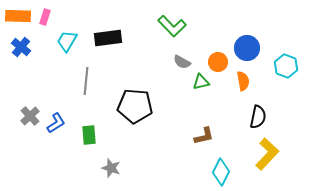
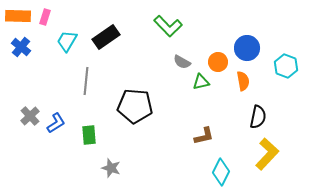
green L-shape: moved 4 px left
black rectangle: moved 2 px left, 1 px up; rotated 28 degrees counterclockwise
